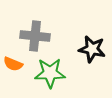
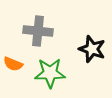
gray cross: moved 3 px right, 5 px up
black star: rotated 8 degrees clockwise
